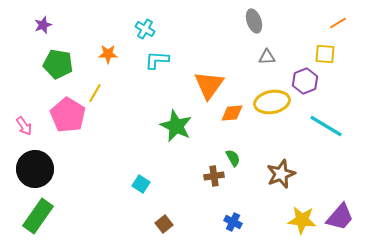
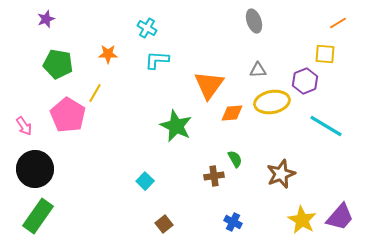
purple star: moved 3 px right, 6 px up
cyan cross: moved 2 px right, 1 px up
gray triangle: moved 9 px left, 13 px down
green semicircle: moved 2 px right, 1 px down
cyan square: moved 4 px right, 3 px up; rotated 12 degrees clockwise
yellow star: rotated 24 degrees clockwise
